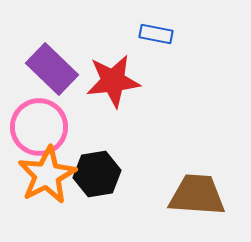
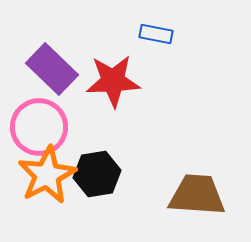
red star: rotated 4 degrees clockwise
